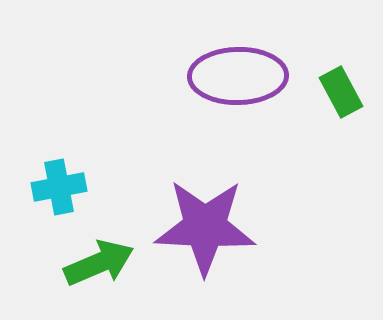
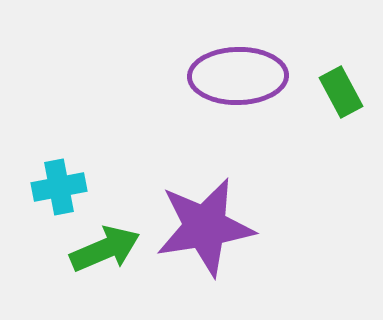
purple star: rotated 12 degrees counterclockwise
green arrow: moved 6 px right, 14 px up
